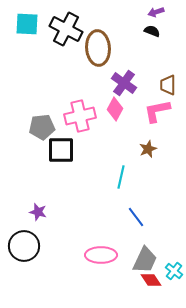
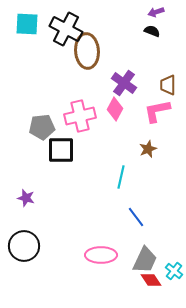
brown ellipse: moved 11 px left, 3 px down
purple star: moved 12 px left, 14 px up
